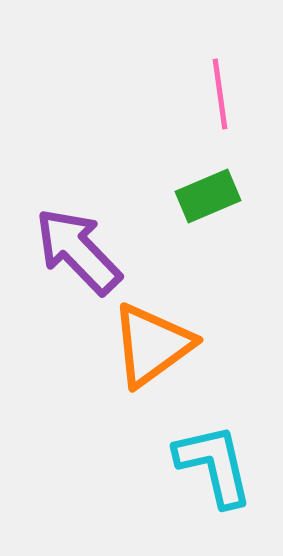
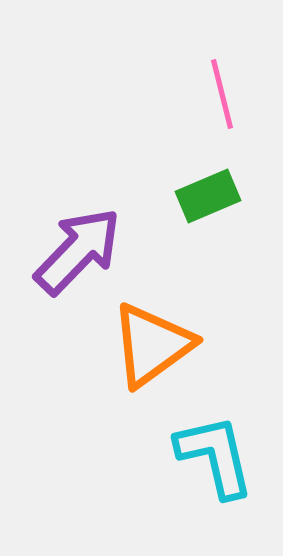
pink line: moved 2 px right; rotated 6 degrees counterclockwise
purple arrow: rotated 88 degrees clockwise
cyan L-shape: moved 1 px right, 9 px up
